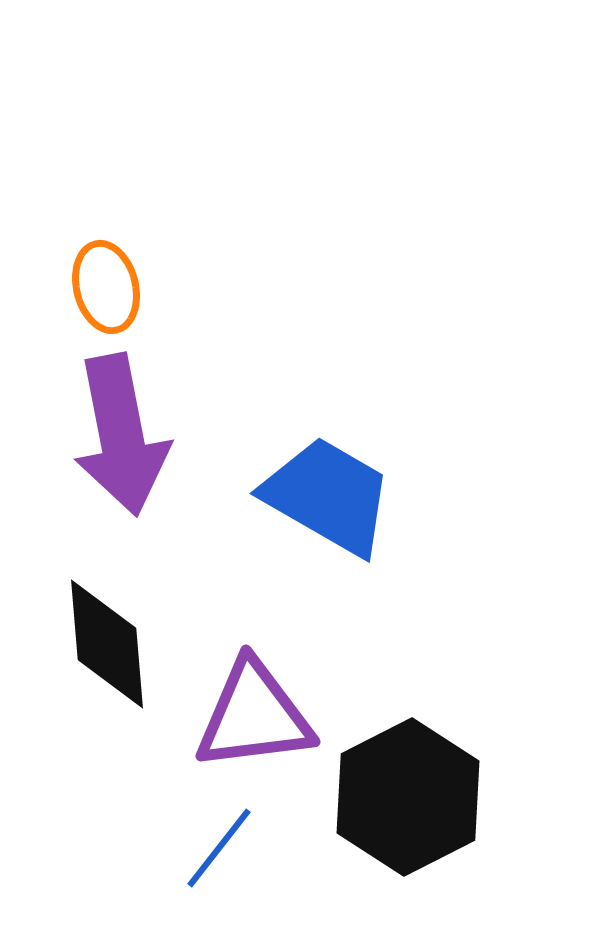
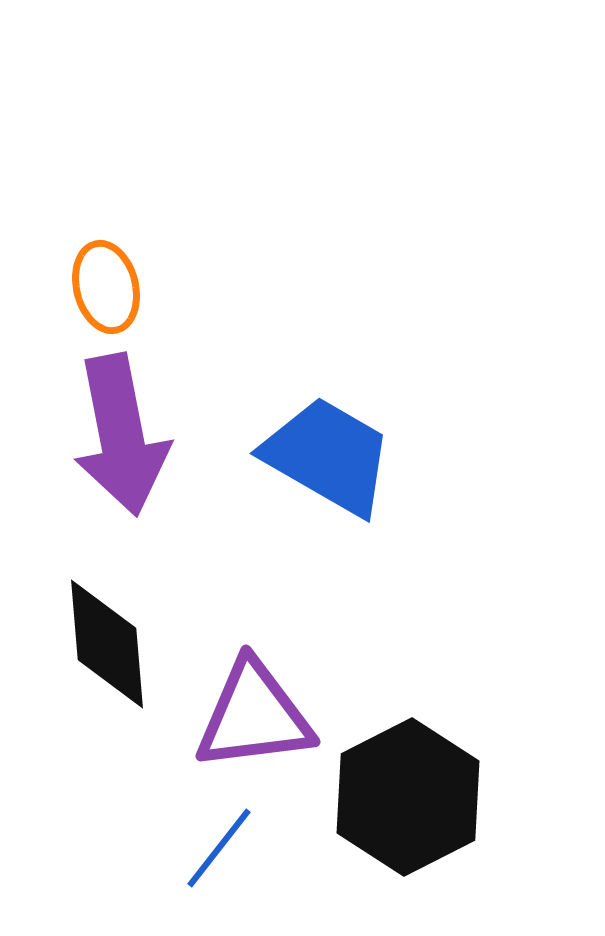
blue trapezoid: moved 40 px up
